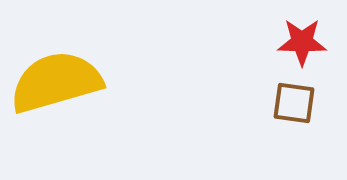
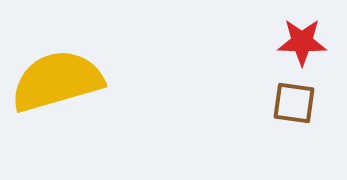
yellow semicircle: moved 1 px right, 1 px up
